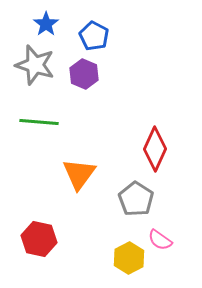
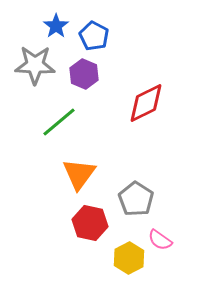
blue star: moved 10 px right, 2 px down
gray star: rotated 15 degrees counterclockwise
green line: moved 20 px right; rotated 45 degrees counterclockwise
red diamond: moved 9 px left, 46 px up; rotated 39 degrees clockwise
red hexagon: moved 51 px right, 16 px up
